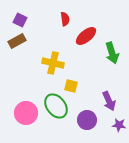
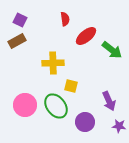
green arrow: moved 3 px up; rotated 35 degrees counterclockwise
yellow cross: rotated 15 degrees counterclockwise
pink circle: moved 1 px left, 8 px up
purple circle: moved 2 px left, 2 px down
purple star: moved 1 px down
